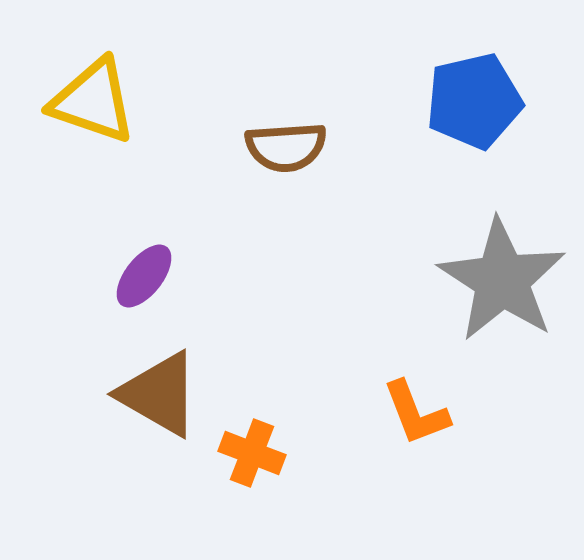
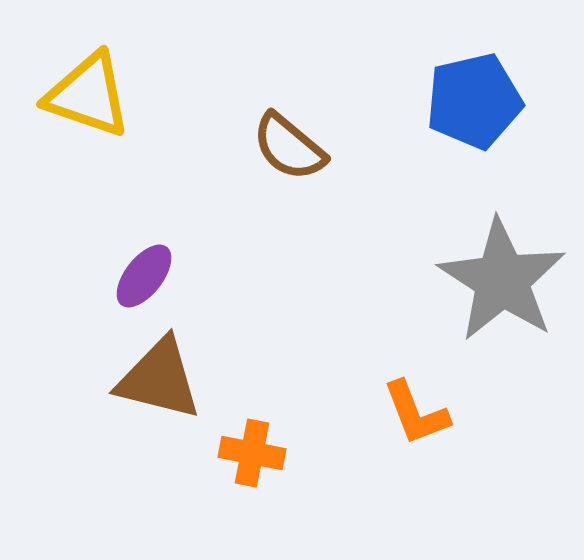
yellow triangle: moved 5 px left, 6 px up
brown semicircle: moved 3 px right; rotated 44 degrees clockwise
brown triangle: moved 15 px up; rotated 16 degrees counterclockwise
orange cross: rotated 10 degrees counterclockwise
